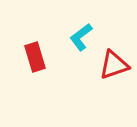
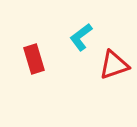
red rectangle: moved 1 px left, 2 px down
